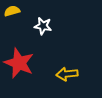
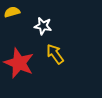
yellow semicircle: moved 1 px down
yellow arrow: moved 12 px left, 20 px up; rotated 60 degrees clockwise
